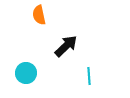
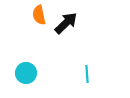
black arrow: moved 23 px up
cyan line: moved 2 px left, 2 px up
